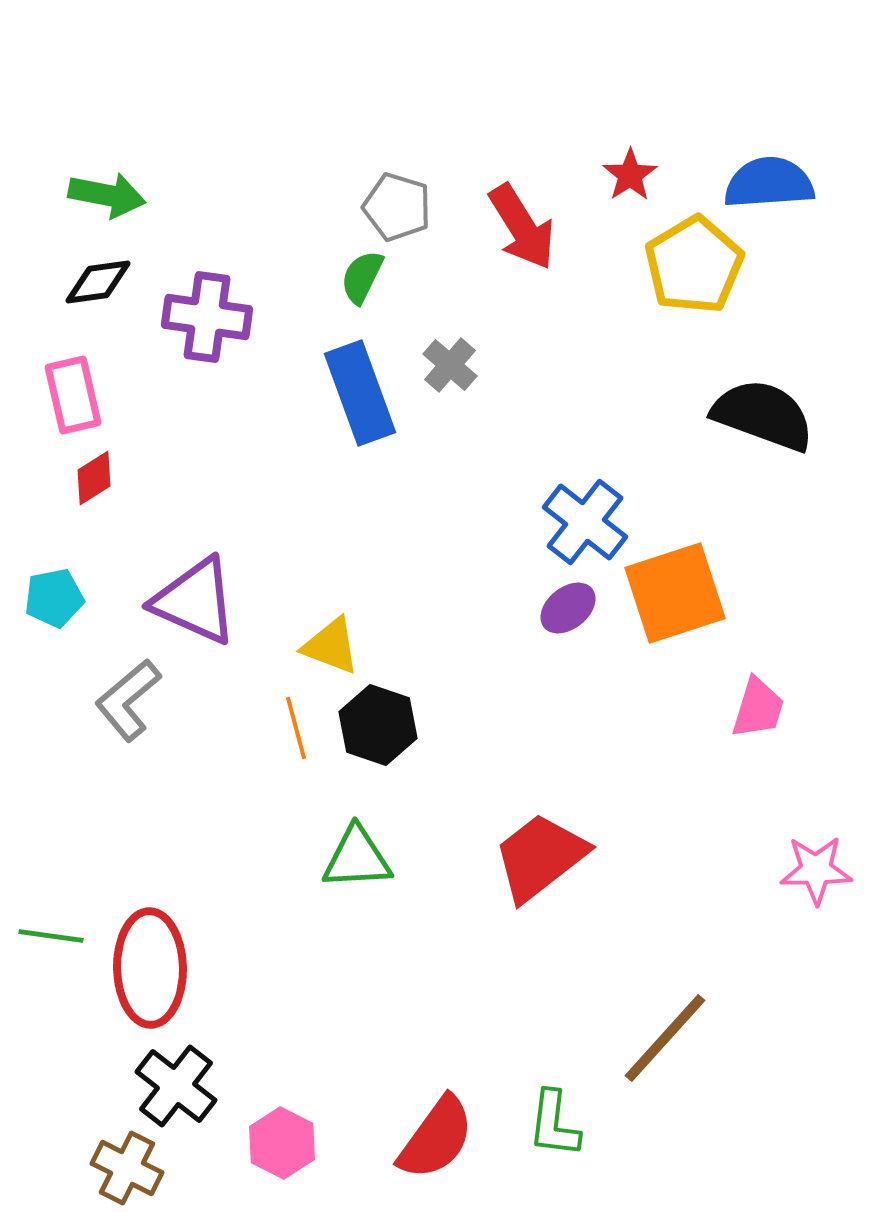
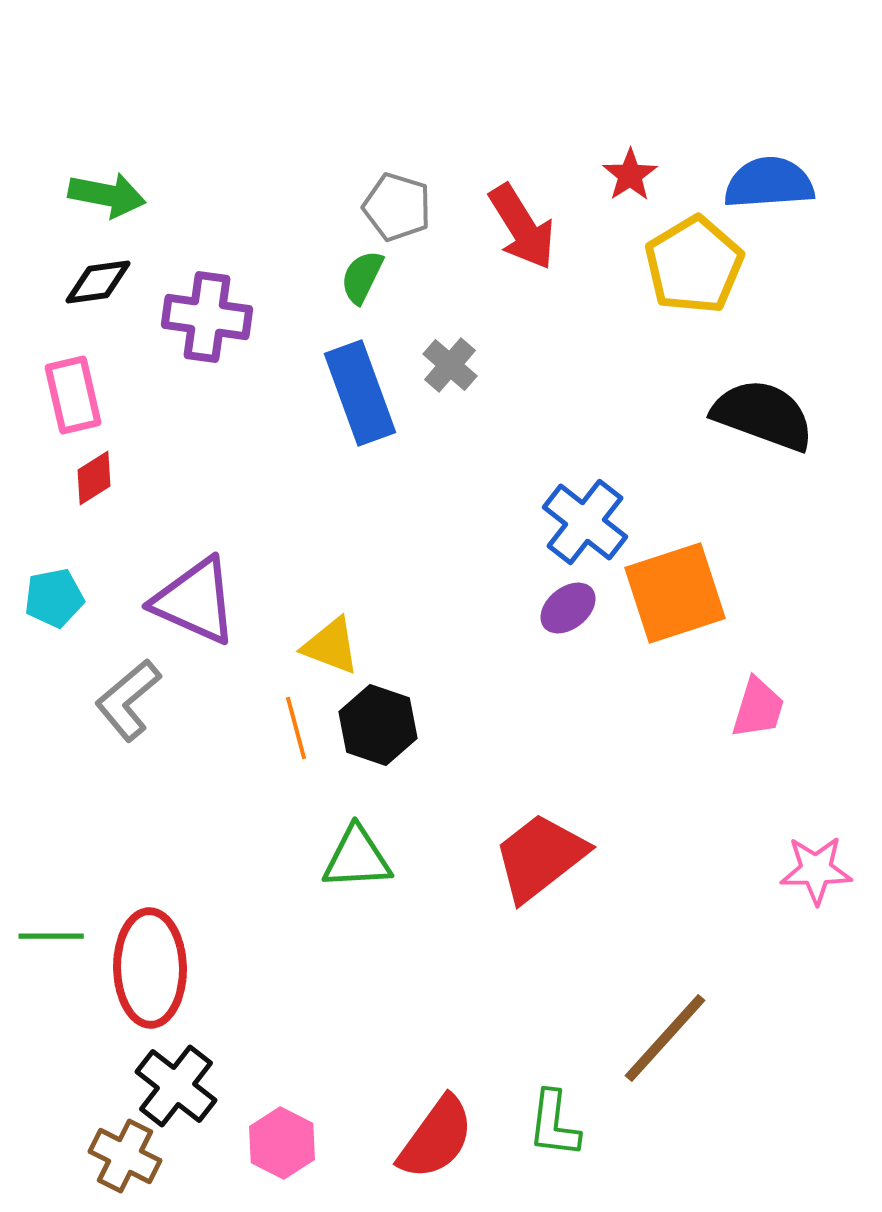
green line: rotated 8 degrees counterclockwise
brown cross: moved 2 px left, 12 px up
